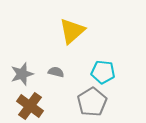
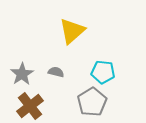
gray star: rotated 15 degrees counterclockwise
brown cross: rotated 16 degrees clockwise
